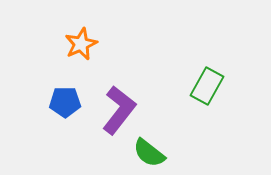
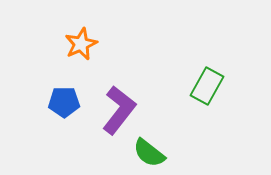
blue pentagon: moved 1 px left
